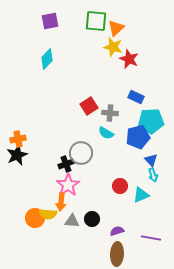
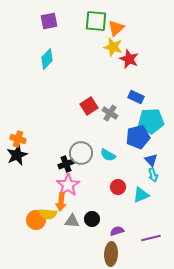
purple square: moved 1 px left
gray cross: rotated 28 degrees clockwise
cyan semicircle: moved 2 px right, 22 px down
orange cross: rotated 28 degrees clockwise
red circle: moved 2 px left, 1 px down
orange circle: moved 1 px right, 2 px down
purple line: rotated 24 degrees counterclockwise
brown ellipse: moved 6 px left
